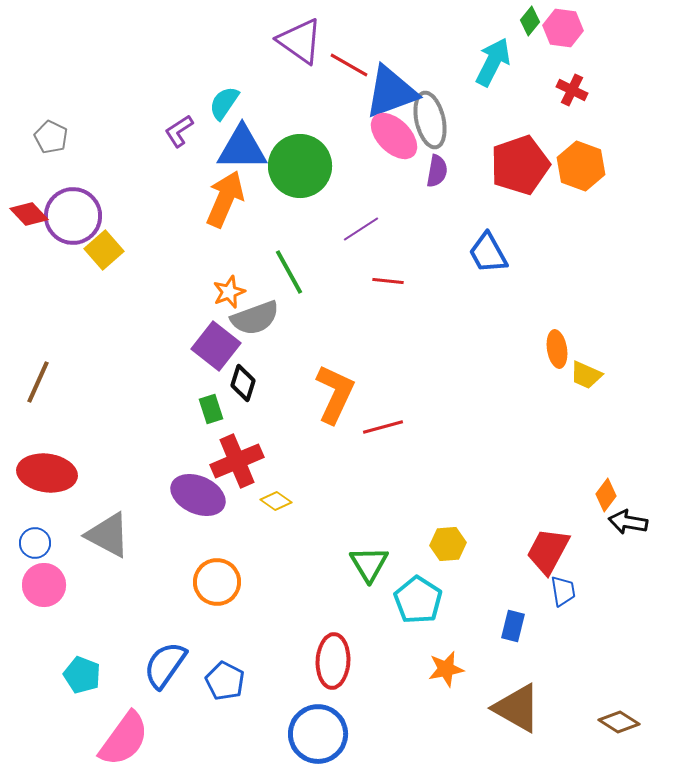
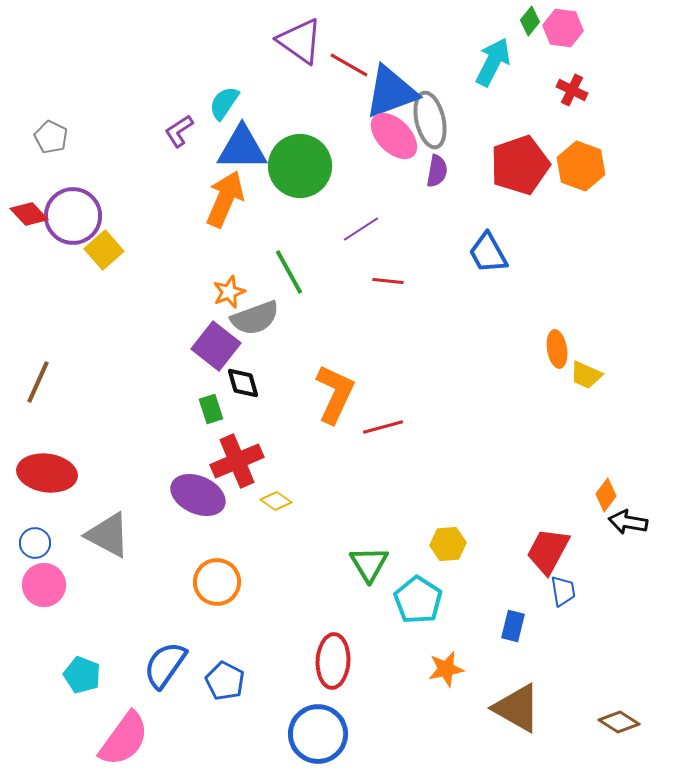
black diamond at (243, 383): rotated 33 degrees counterclockwise
